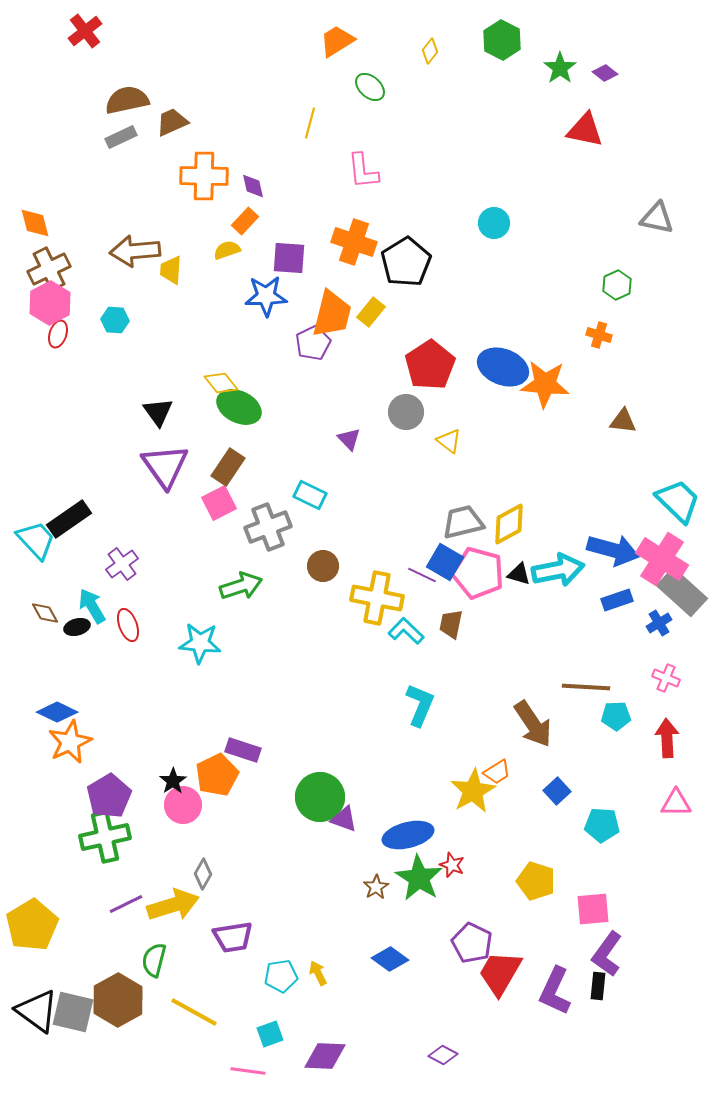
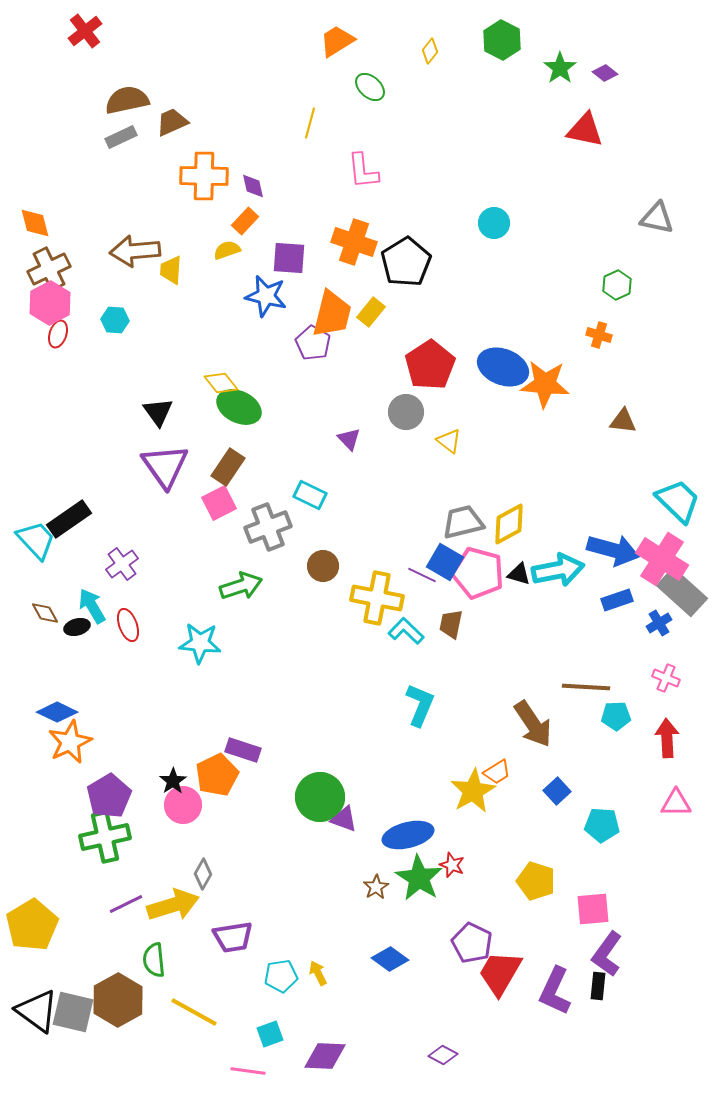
blue star at (266, 296): rotated 15 degrees clockwise
purple pentagon at (313, 343): rotated 16 degrees counterclockwise
green semicircle at (154, 960): rotated 20 degrees counterclockwise
